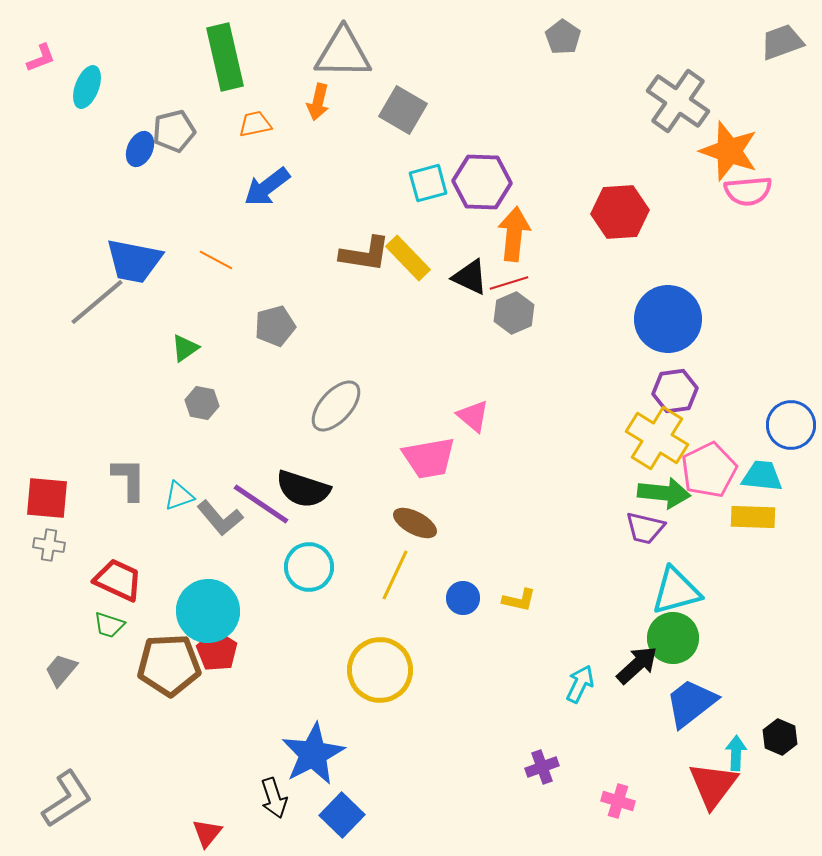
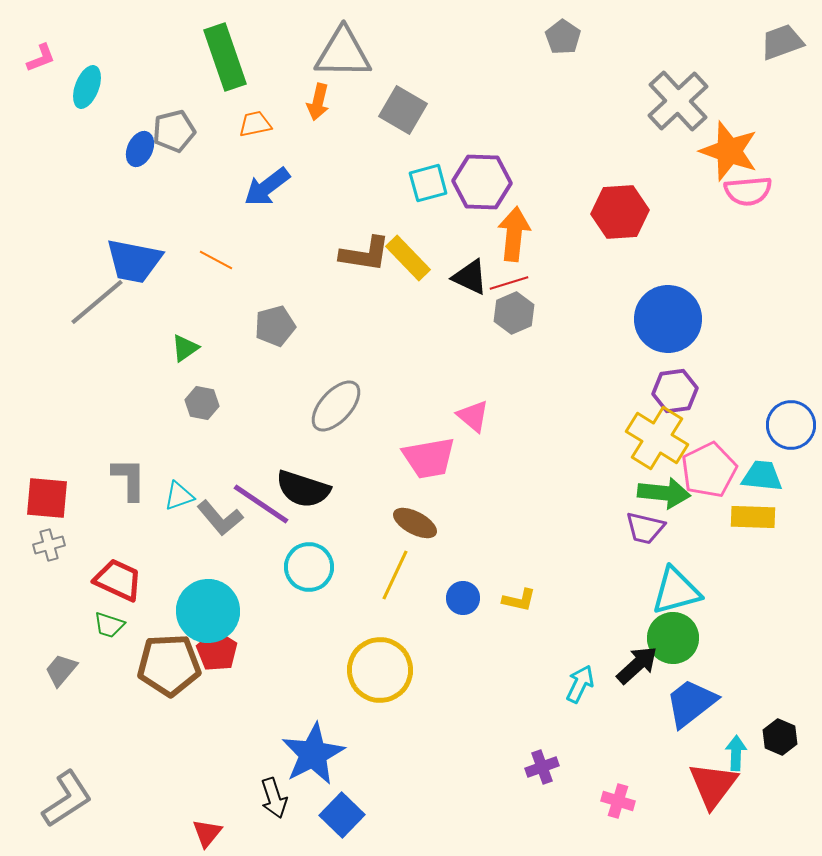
green rectangle at (225, 57): rotated 6 degrees counterclockwise
gray cross at (678, 101): rotated 12 degrees clockwise
gray cross at (49, 545): rotated 24 degrees counterclockwise
